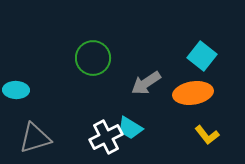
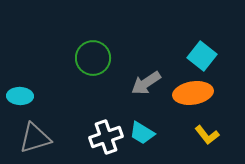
cyan ellipse: moved 4 px right, 6 px down
cyan trapezoid: moved 12 px right, 5 px down
white cross: rotated 8 degrees clockwise
